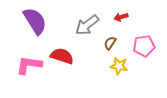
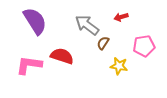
gray arrow: rotated 75 degrees clockwise
brown semicircle: moved 7 px left
